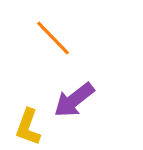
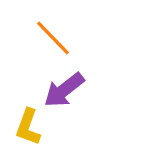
purple arrow: moved 10 px left, 10 px up
